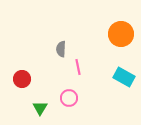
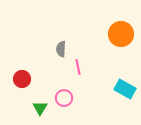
cyan rectangle: moved 1 px right, 12 px down
pink circle: moved 5 px left
